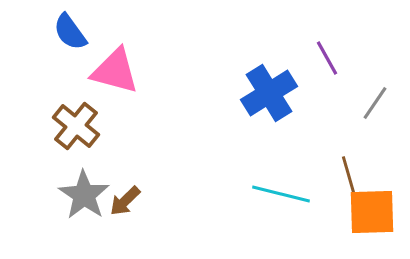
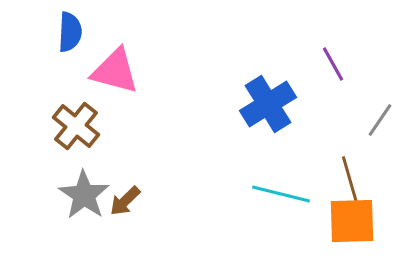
blue semicircle: rotated 141 degrees counterclockwise
purple line: moved 6 px right, 6 px down
blue cross: moved 1 px left, 11 px down
gray line: moved 5 px right, 17 px down
orange square: moved 20 px left, 9 px down
